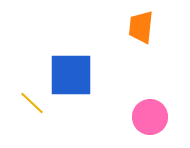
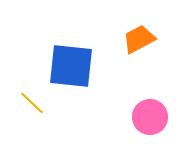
orange trapezoid: moved 2 px left, 12 px down; rotated 56 degrees clockwise
blue square: moved 9 px up; rotated 6 degrees clockwise
